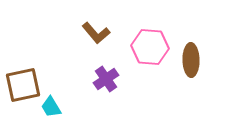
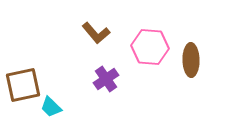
cyan trapezoid: rotated 15 degrees counterclockwise
